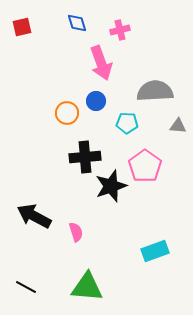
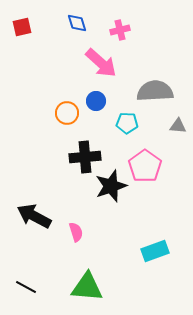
pink arrow: rotated 28 degrees counterclockwise
